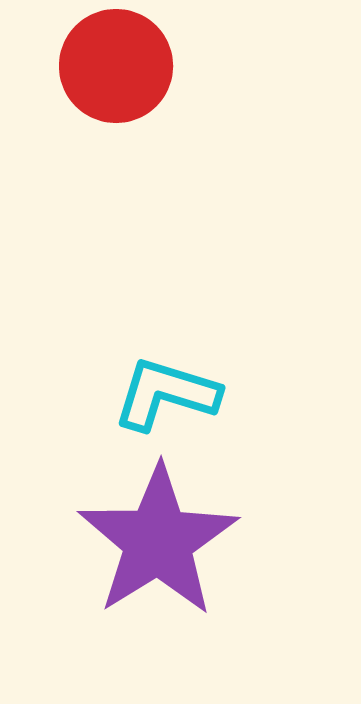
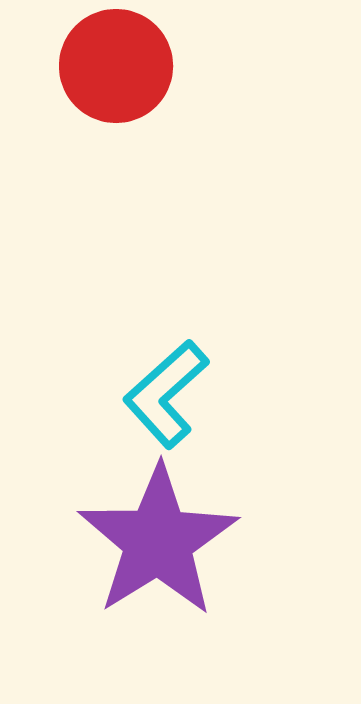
cyan L-shape: rotated 59 degrees counterclockwise
